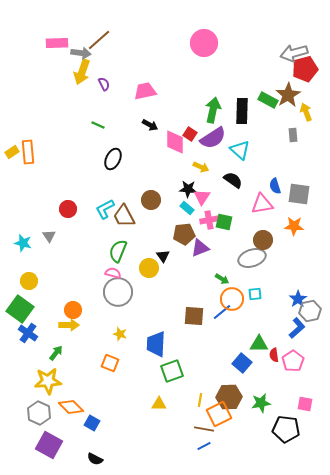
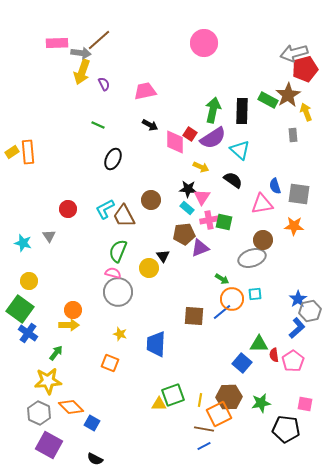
green square at (172, 371): moved 1 px right, 24 px down
